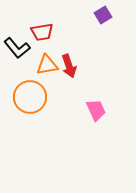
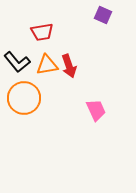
purple square: rotated 36 degrees counterclockwise
black L-shape: moved 14 px down
orange circle: moved 6 px left, 1 px down
